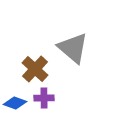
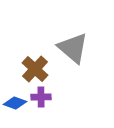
purple cross: moved 3 px left, 1 px up
